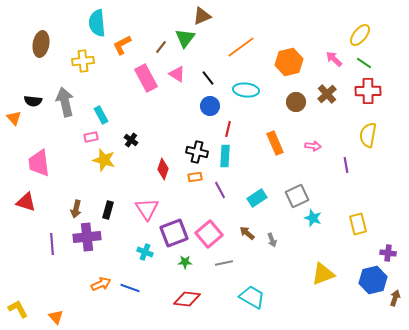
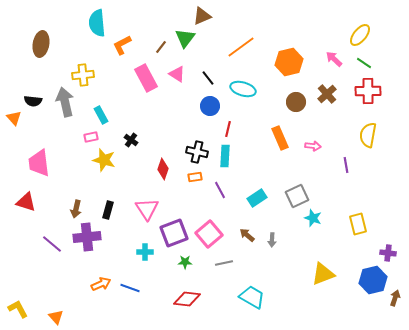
yellow cross at (83, 61): moved 14 px down
cyan ellipse at (246, 90): moved 3 px left, 1 px up; rotated 10 degrees clockwise
orange rectangle at (275, 143): moved 5 px right, 5 px up
brown arrow at (247, 233): moved 2 px down
gray arrow at (272, 240): rotated 24 degrees clockwise
purple line at (52, 244): rotated 45 degrees counterclockwise
cyan cross at (145, 252): rotated 21 degrees counterclockwise
